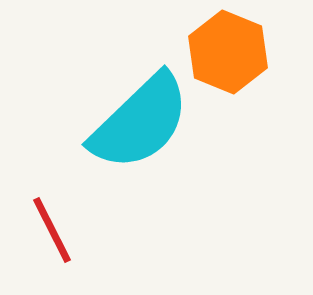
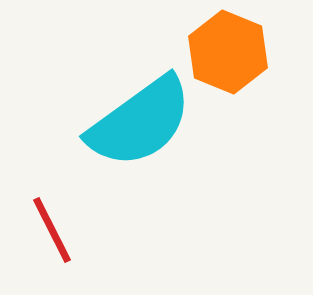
cyan semicircle: rotated 8 degrees clockwise
